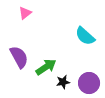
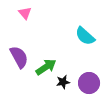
pink triangle: rotated 32 degrees counterclockwise
